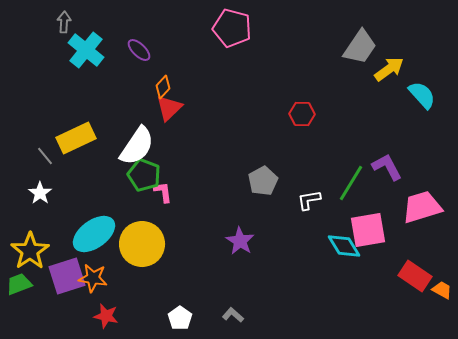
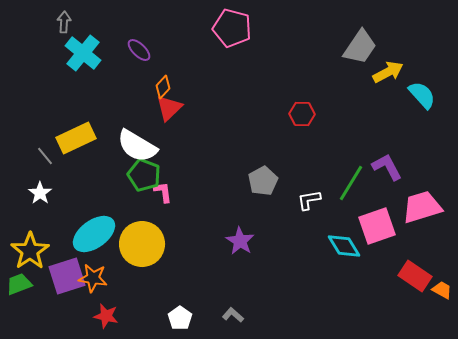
cyan cross: moved 3 px left, 3 px down
yellow arrow: moved 1 px left, 3 px down; rotated 8 degrees clockwise
white semicircle: rotated 87 degrees clockwise
pink square: moved 9 px right, 4 px up; rotated 9 degrees counterclockwise
